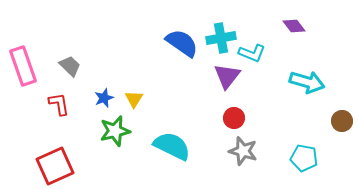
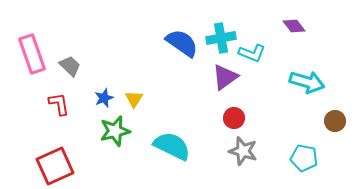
pink rectangle: moved 9 px right, 12 px up
purple triangle: moved 2 px left, 1 px down; rotated 16 degrees clockwise
brown circle: moved 7 px left
